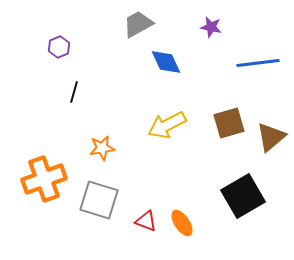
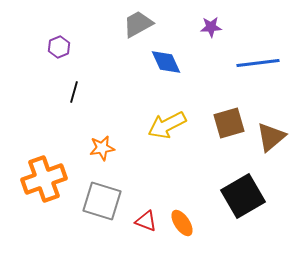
purple star: rotated 15 degrees counterclockwise
gray square: moved 3 px right, 1 px down
